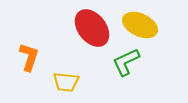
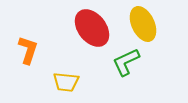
yellow ellipse: moved 3 px right, 1 px up; rotated 40 degrees clockwise
orange L-shape: moved 1 px left, 7 px up
